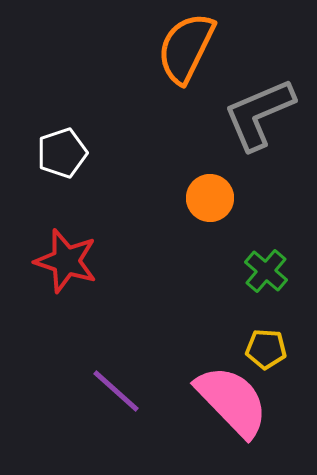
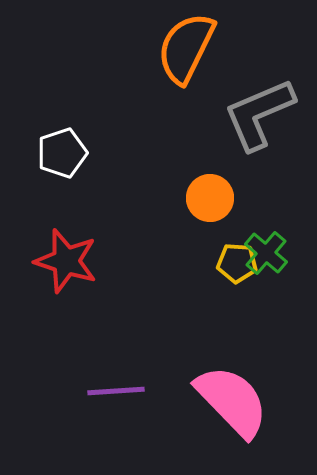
green cross: moved 18 px up
yellow pentagon: moved 29 px left, 86 px up
purple line: rotated 46 degrees counterclockwise
